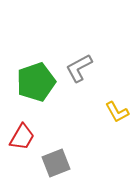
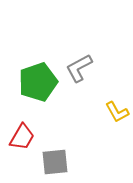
green pentagon: moved 2 px right
gray square: moved 1 px left, 1 px up; rotated 16 degrees clockwise
